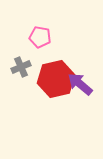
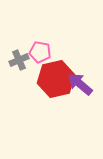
pink pentagon: moved 15 px down
gray cross: moved 2 px left, 7 px up
